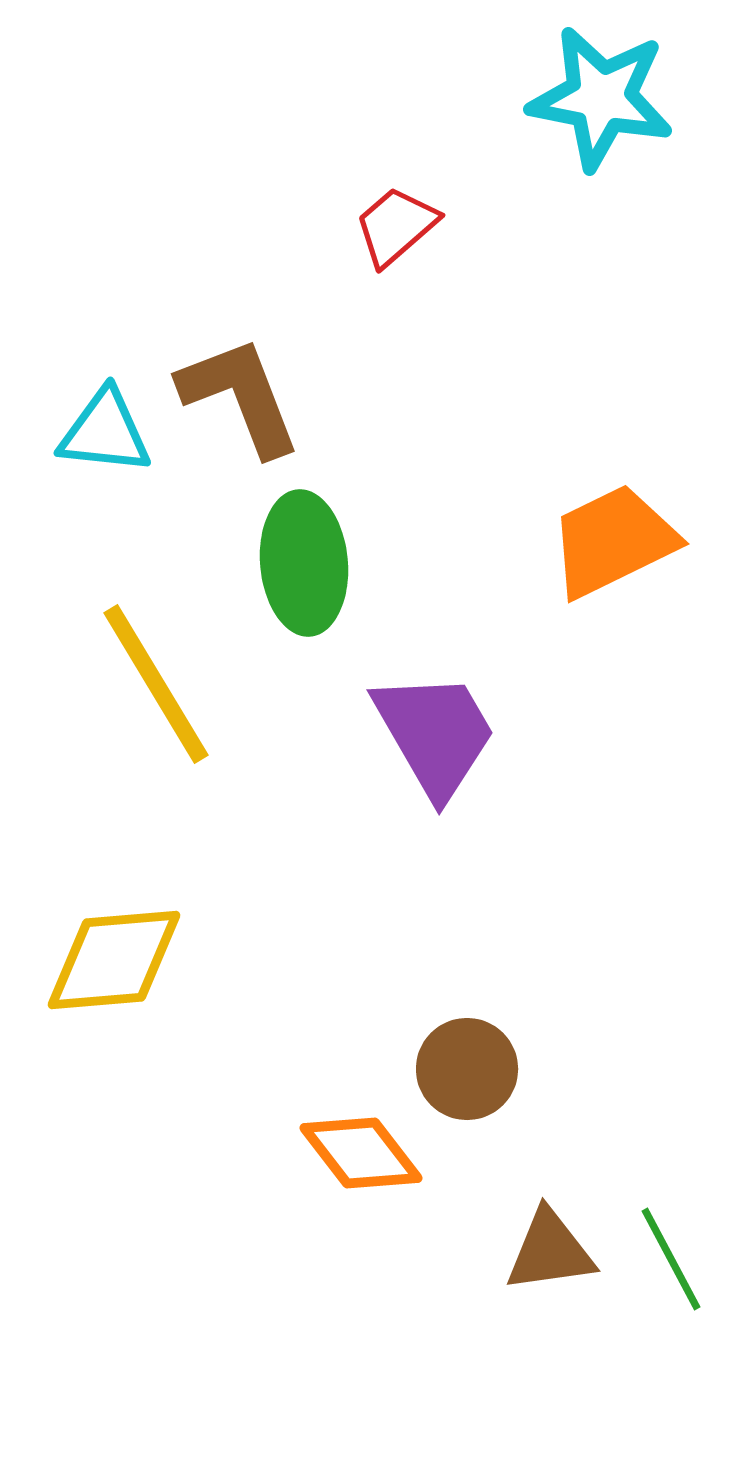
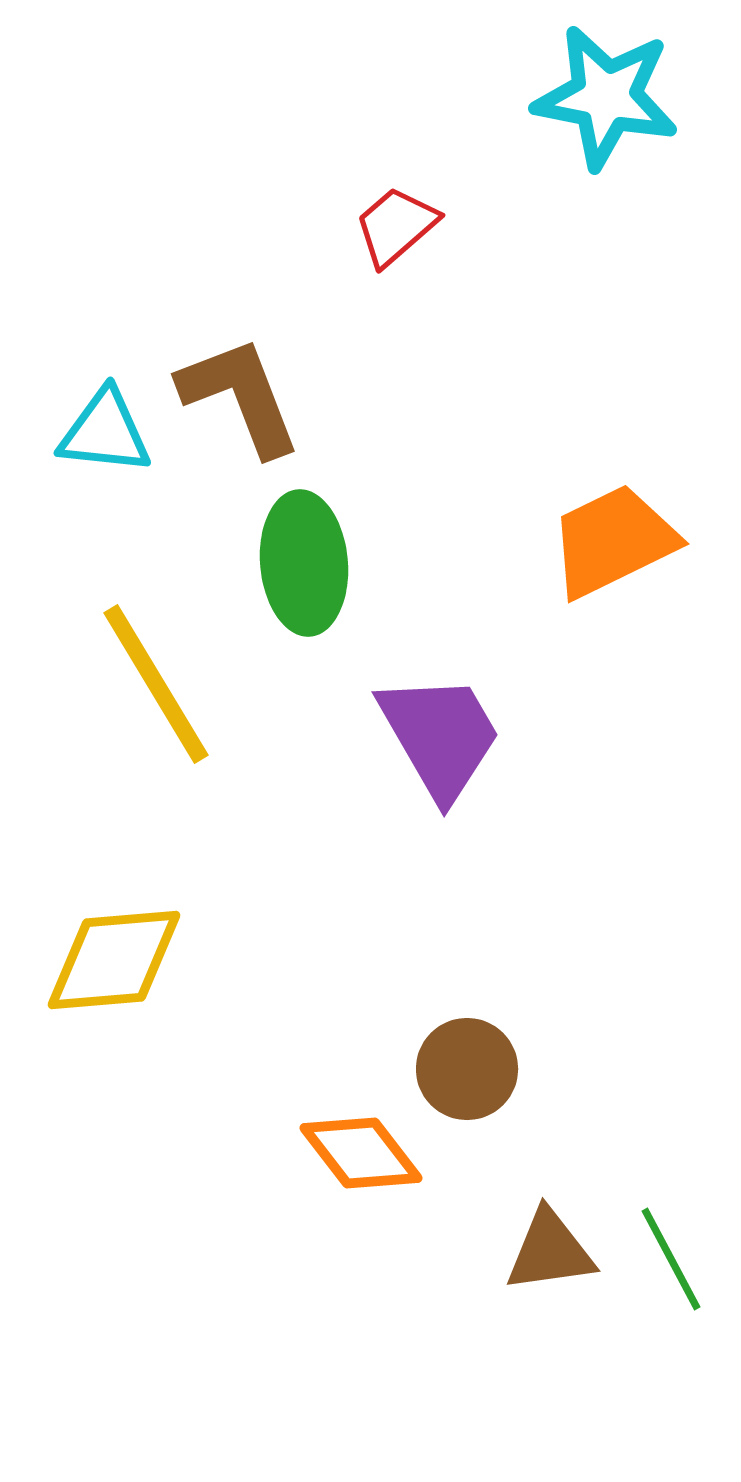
cyan star: moved 5 px right, 1 px up
purple trapezoid: moved 5 px right, 2 px down
